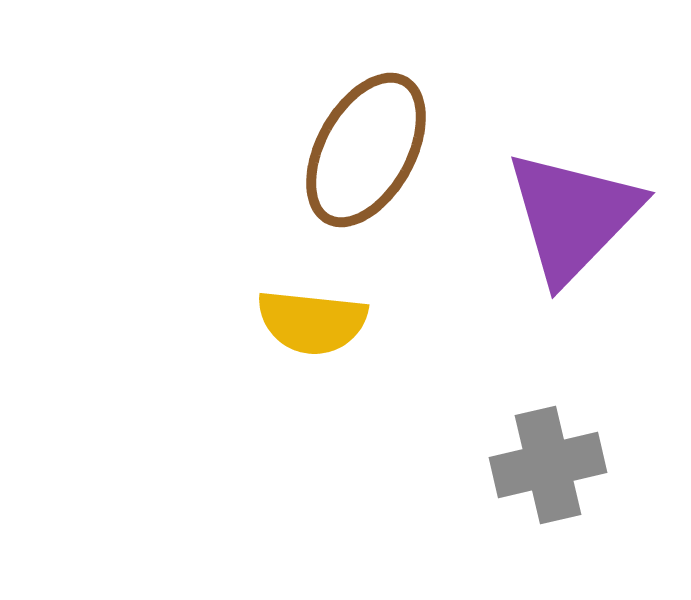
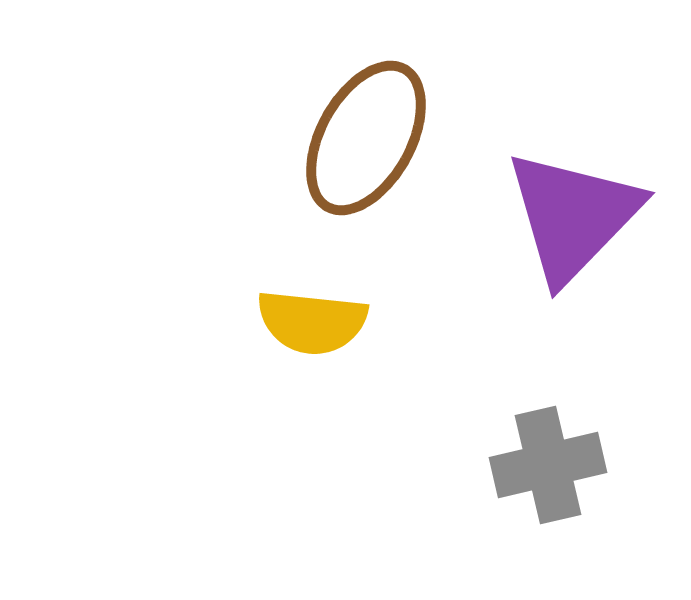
brown ellipse: moved 12 px up
